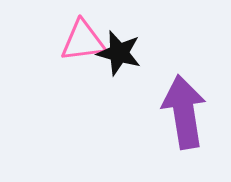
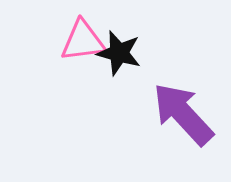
purple arrow: moved 1 px left, 2 px down; rotated 34 degrees counterclockwise
